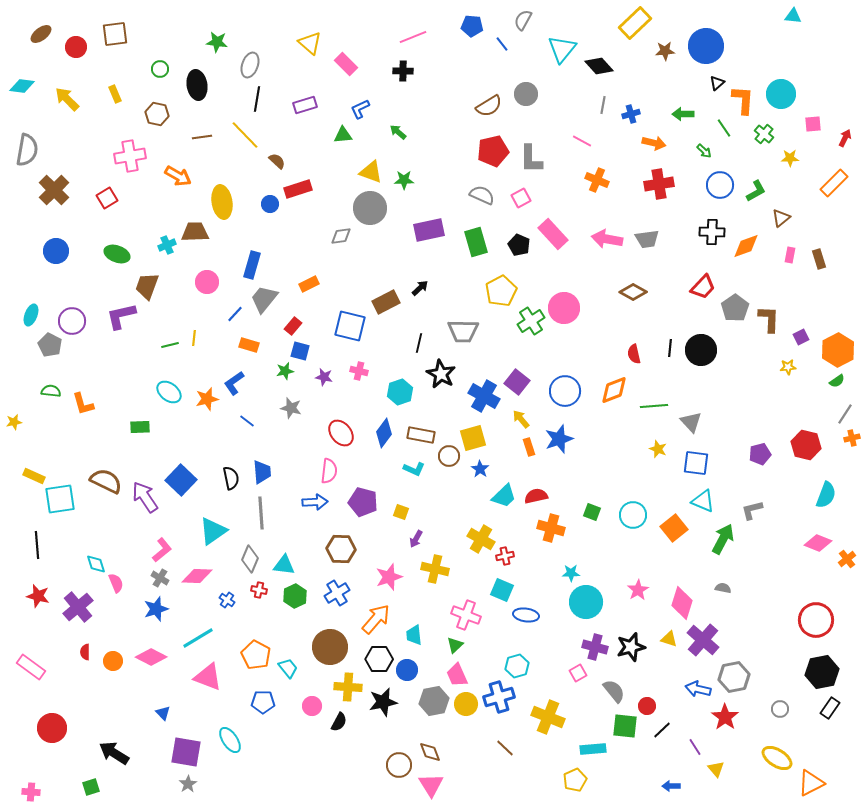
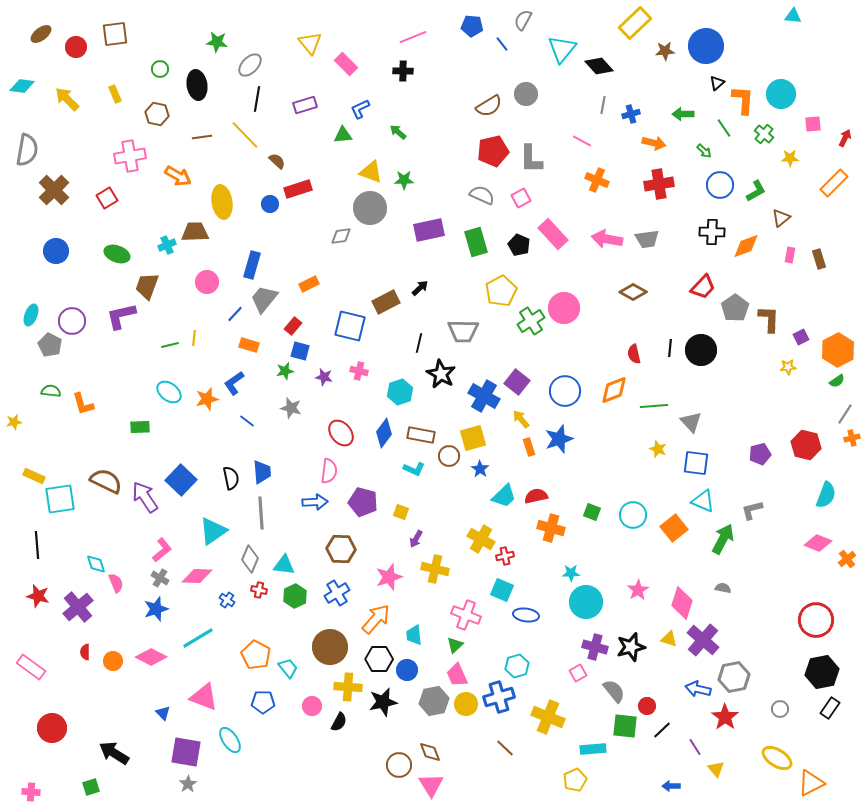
yellow triangle at (310, 43): rotated 10 degrees clockwise
gray ellipse at (250, 65): rotated 25 degrees clockwise
pink triangle at (208, 677): moved 4 px left, 20 px down
